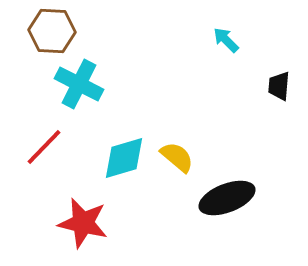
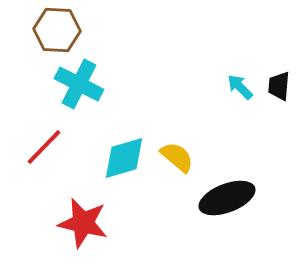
brown hexagon: moved 5 px right, 1 px up
cyan arrow: moved 14 px right, 47 px down
